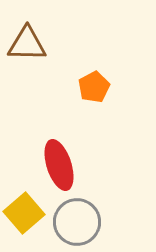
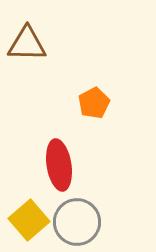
orange pentagon: moved 16 px down
red ellipse: rotated 9 degrees clockwise
yellow square: moved 5 px right, 7 px down
